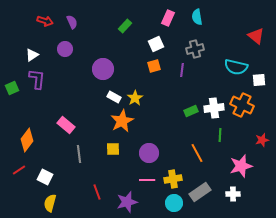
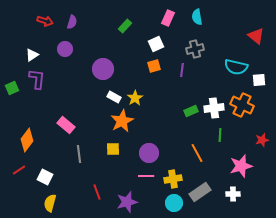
purple semicircle at (72, 22): rotated 40 degrees clockwise
pink line at (147, 180): moved 1 px left, 4 px up
